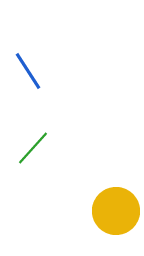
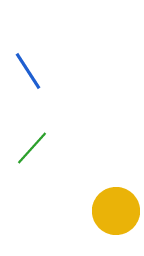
green line: moved 1 px left
